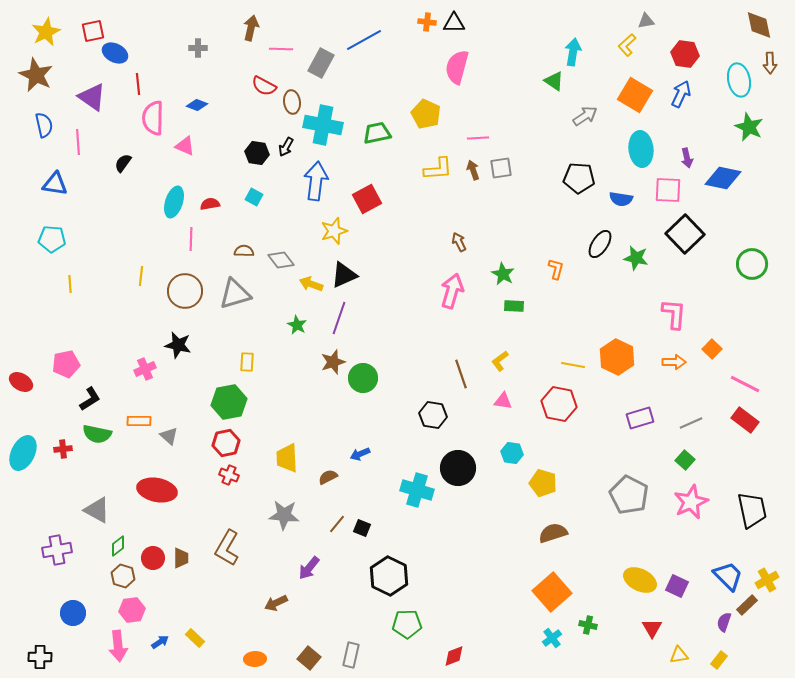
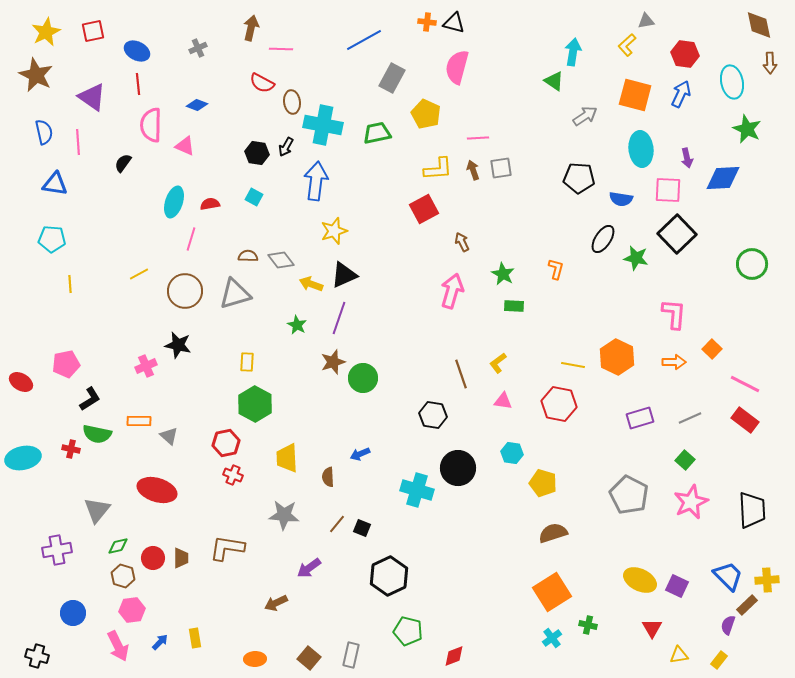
black triangle at (454, 23): rotated 15 degrees clockwise
gray cross at (198, 48): rotated 24 degrees counterclockwise
blue ellipse at (115, 53): moved 22 px right, 2 px up
gray rectangle at (321, 63): moved 71 px right, 15 px down
cyan ellipse at (739, 80): moved 7 px left, 2 px down
red semicircle at (264, 86): moved 2 px left, 3 px up
orange square at (635, 95): rotated 16 degrees counterclockwise
pink semicircle at (153, 118): moved 2 px left, 7 px down
blue semicircle at (44, 125): moved 7 px down
green star at (749, 127): moved 2 px left, 2 px down
blue diamond at (723, 178): rotated 15 degrees counterclockwise
red square at (367, 199): moved 57 px right, 10 px down
black square at (685, 234): moved 8 px left
pink line at (191, 239): rotated 15 degrees clockwise
brown arrow at (459, 242): moved 3 px right
black ellipse at (600, 244): moved 3 px right, 5 px up
brown semicircle at (244, 251): moved 4 px right, 5 px down
yellow line at (141, 276): moved 2 px left, 2 px up; rotated 54 degrees clockwise
yellow L-shape at (500, 361): moved 2 px left, 2 px down
pink cross at (145, 369): moved 1 px right, 3 px up
green hexagon at (229, 402): moved 26 px right, 2 px down; rotated 20 degrees counterclockwise
gray line at (691, 423): moved 1 px left, 5 px up
red cross at (63, 449): moved 8 px right; rotated 18 degrees clockwise
cyan ellipse at (23, 453): moved 5 px down; rotated 52 degrees clockwise
red cross at (229, 475): moved 4 px right
brown semicircle at (328, 477): rotated 66 degrees counterclockwise
red ellipse at (157, 490): rotated 6 degrees clockwise
gray triangle at (97, 510): rotated 40 degrees clockwise
black trapezoid at (752, 510): rotated 9 degrees clockwise
green diamond at (118, 546): rotated 25 degrees clockwise
brown L-shape at (227, 548): rotated 69 degrees clockwise
purple arrow at (309, 568): rotated 15 degrees clockwise
black hexagon at (389, 576): rotated 9 degrees clockwise
yellow cross at (767, 580): rotated 25 degrees clockwise
orange square at (552, 592): rotated 9 degrees clockwise
purple semicircle at (724, 622): moved 4 px right, 3 px down
green pentagon at (407, 624): moved 1 px right, 7 px down; rotated 16 degrees clockwise
yellow rectangle at (195, 638): rotated 36 degrees clockwise
blue arrow at (160, 642): rotated 12 degrees counterclockwise
pink arrow at (118, 646): rotated 20 degrees counterclockwise
black cross at (40, 657): moved 3 px left, 1 px up; rotated 15 degrees clockwise
